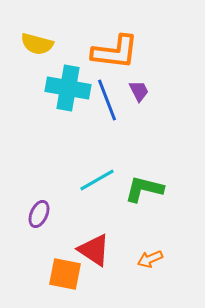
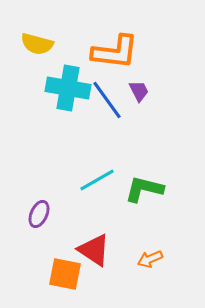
blue line: rotated 15 degrees counterclockwise
